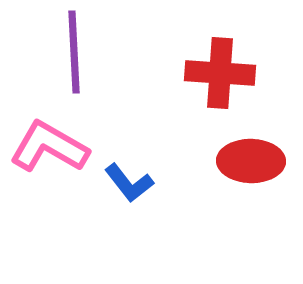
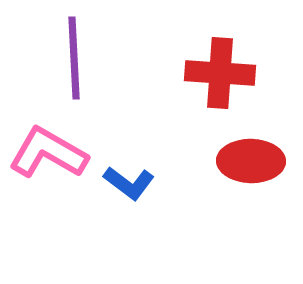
purple line: moved 6 px down
pink L-shape: moved 1 px left, 6 px down
blue L-shape: rotated 15 degrees counterclockwise
